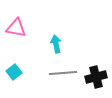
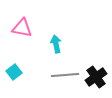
pink triangle: moved 6 px right
gray line: moved 2 px right, 2 px down
black cross: rotated 20 degrees counterclockwise
